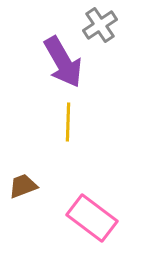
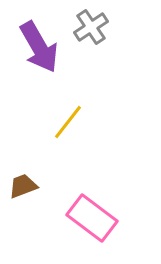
gray cross: moved 9 px left, 2 px down
purple arrow: moved 24 px left, 15 px up
yellow line: rotated 36 degrees clockwise
